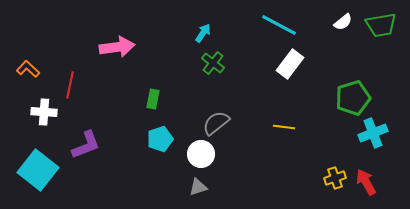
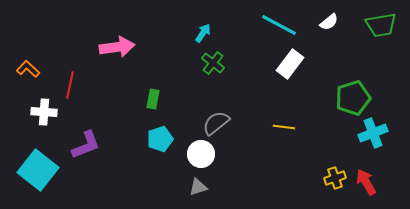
white semicircle: moved 14 px left
